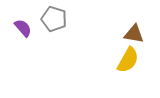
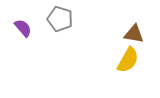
gray pentagon: moved 6 px right
